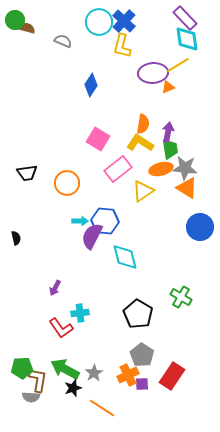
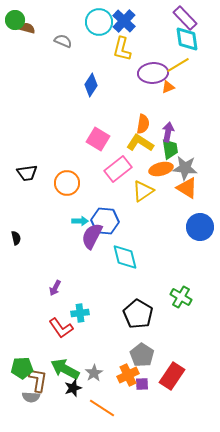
yellow L-shape at (122, 46): moved 3 px down
